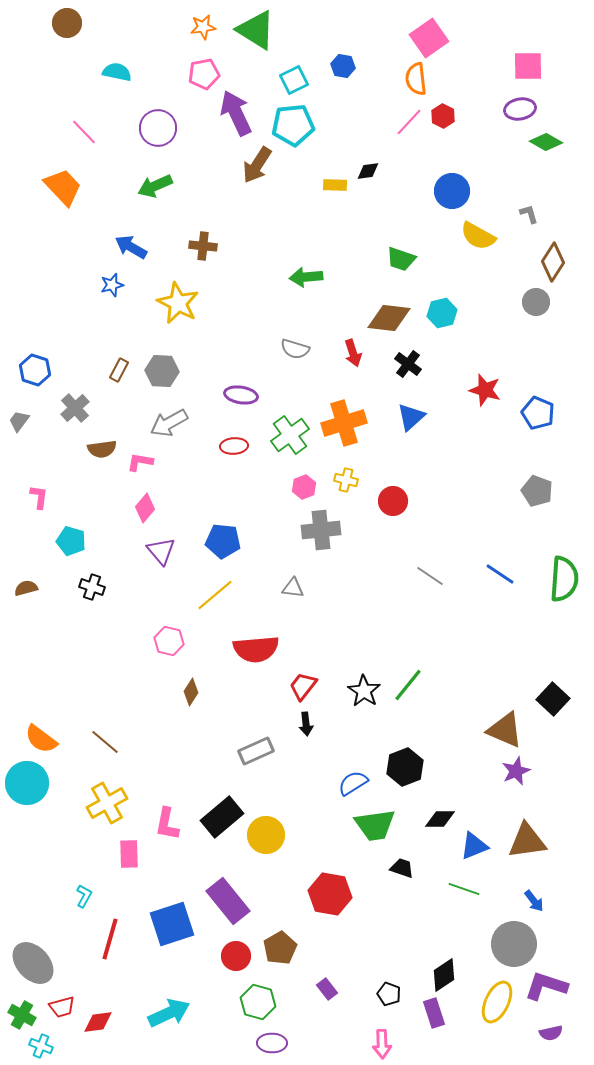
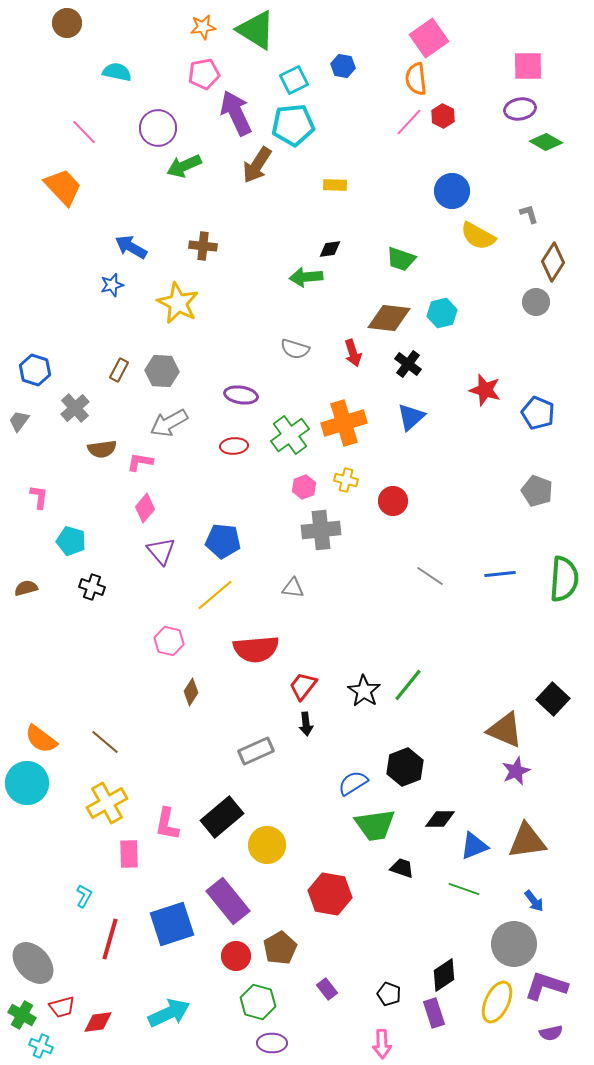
black diamond at (368, 171): moved 38 px left, 78 px down
green arrow at (155, 186): moved 29 px right, 20 px up
blue line at (500, 574): rotated 40 degrees counterclockwise
yellow circle at (266, 835): moved 1 px right, 10 px down
